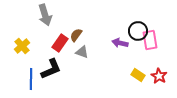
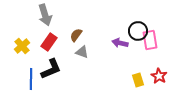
red rectangle: moved 11 px left, 1 px up
yellow rectangle: moved 5 px down; rotated 40 degrees clockwise
